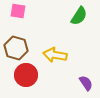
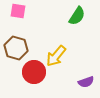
green semicircle: moved 2 px left
yellow arrow: moved 1 px right, 1 px down; rotated 60 degrees counterclockwise
red circle: moved 8 px right, 3 px up
purple semicircle: moved 1 px up; rotated 105 degrees clockwise
